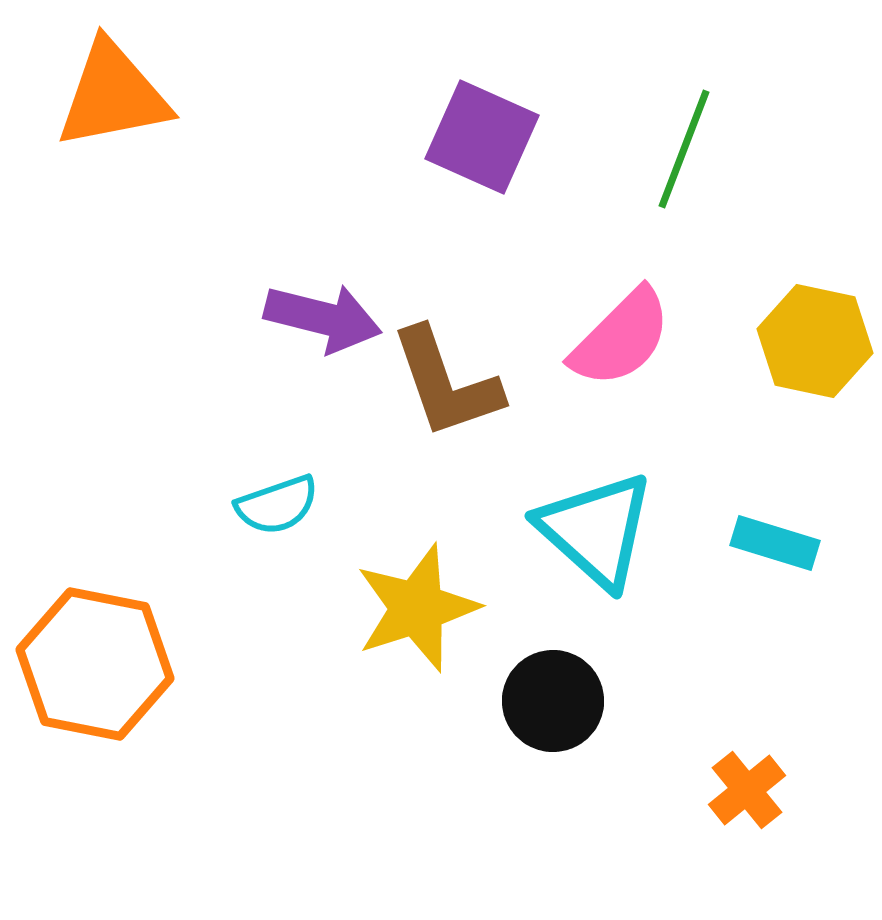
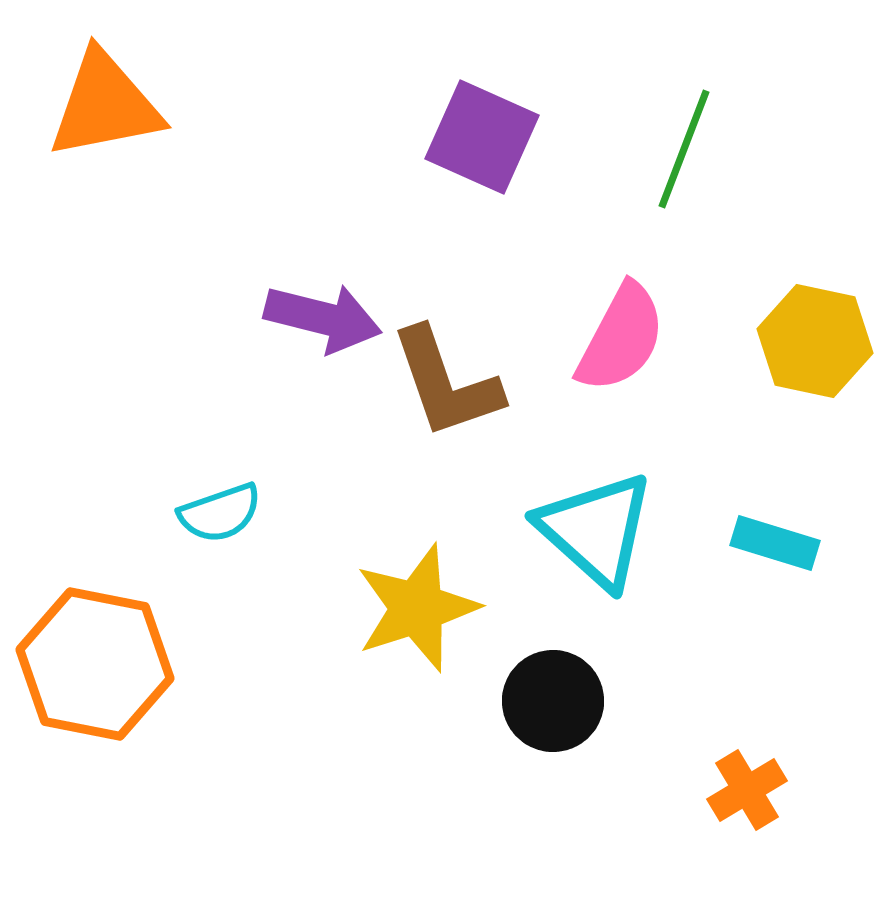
orange triangle: moved 8 px left, 10 px down
pink semicircle: rotated 17 degrees counterclockwise
cyan semicircle: moved 57 px left, 8 px down
orange cross: rotated 8 degrees clockwise
